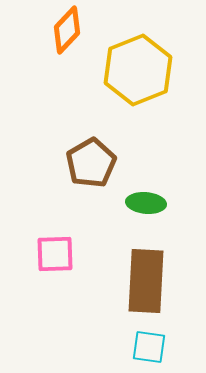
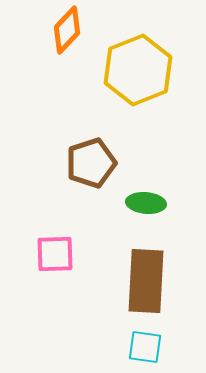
brown pentagon: rotated 12 degrees clockwise
cyan square: moved 4 px left
